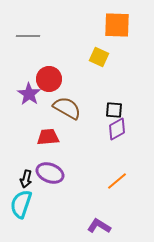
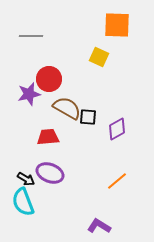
gray line: moved 3 px right
purple star: rotated 25 degrees clockwise
black square: moved 26 px left, 7 px down
black arrow: rotated 72 degrees counterclockwise
cyan semicircle: moved 2 px right, 2 px up; rotated 40 degrees counterclockwise
